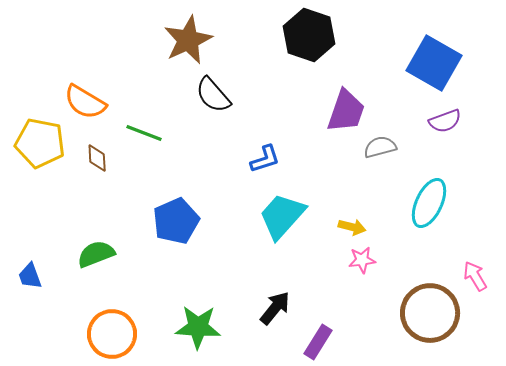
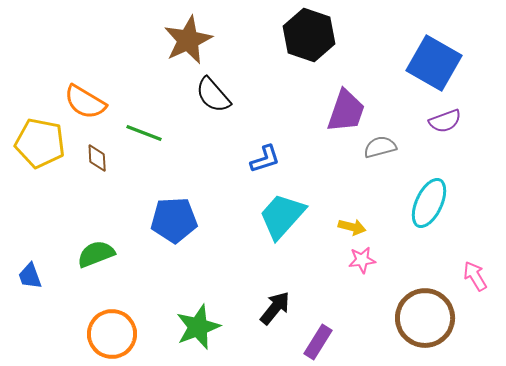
blue pentagon: moved 2 px left, 1 px up; rotated 21 degrees clockwise
brown circle: moved 5 px left, 5 px down
green star: rotated 24 degrees counterclockwise
